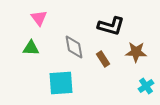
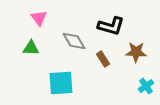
gray diamond: moved 6 px up; rotated 20 degrees counterclockwise
